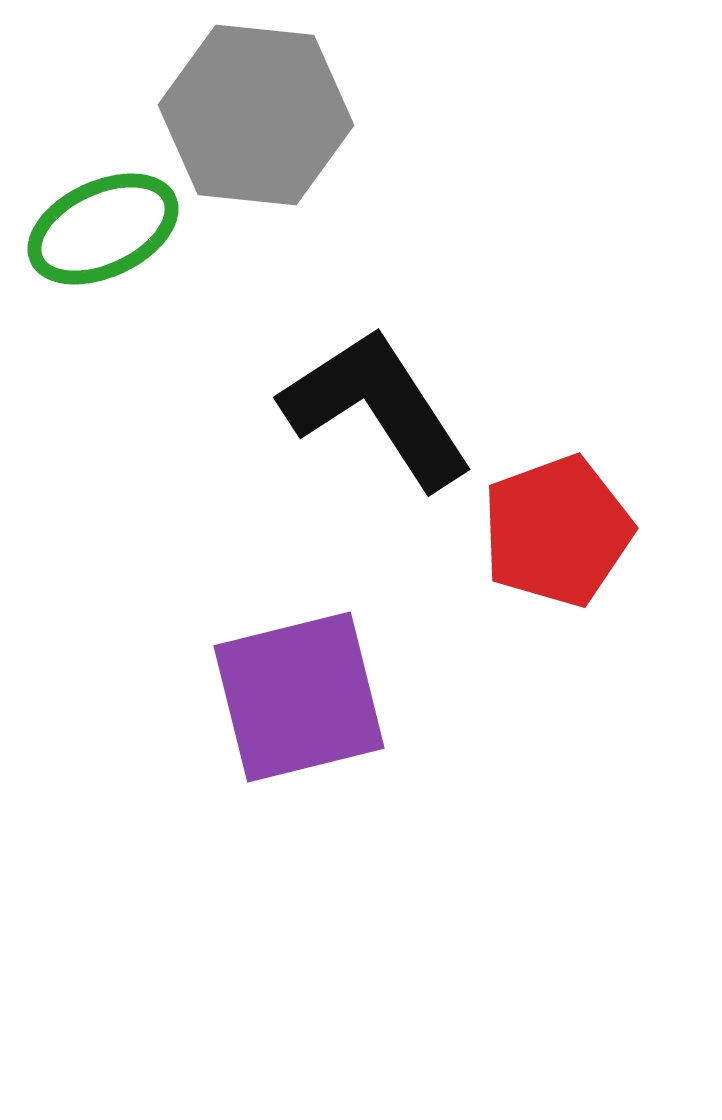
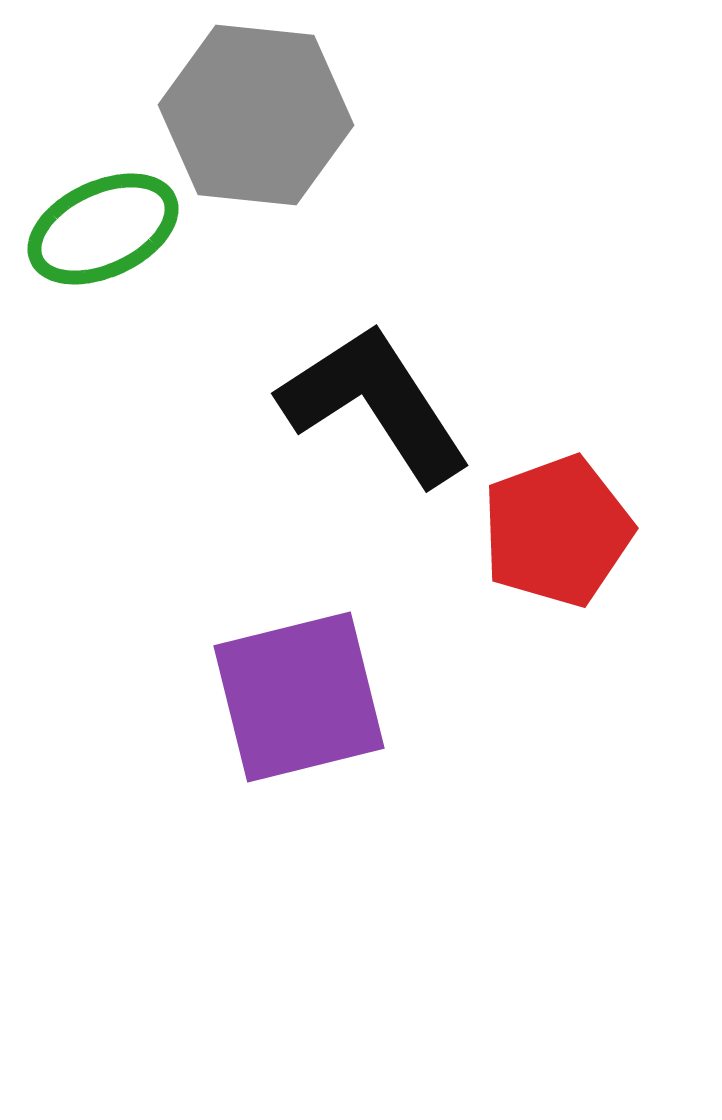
black L-shape: moved 2 px left, 4 px up
